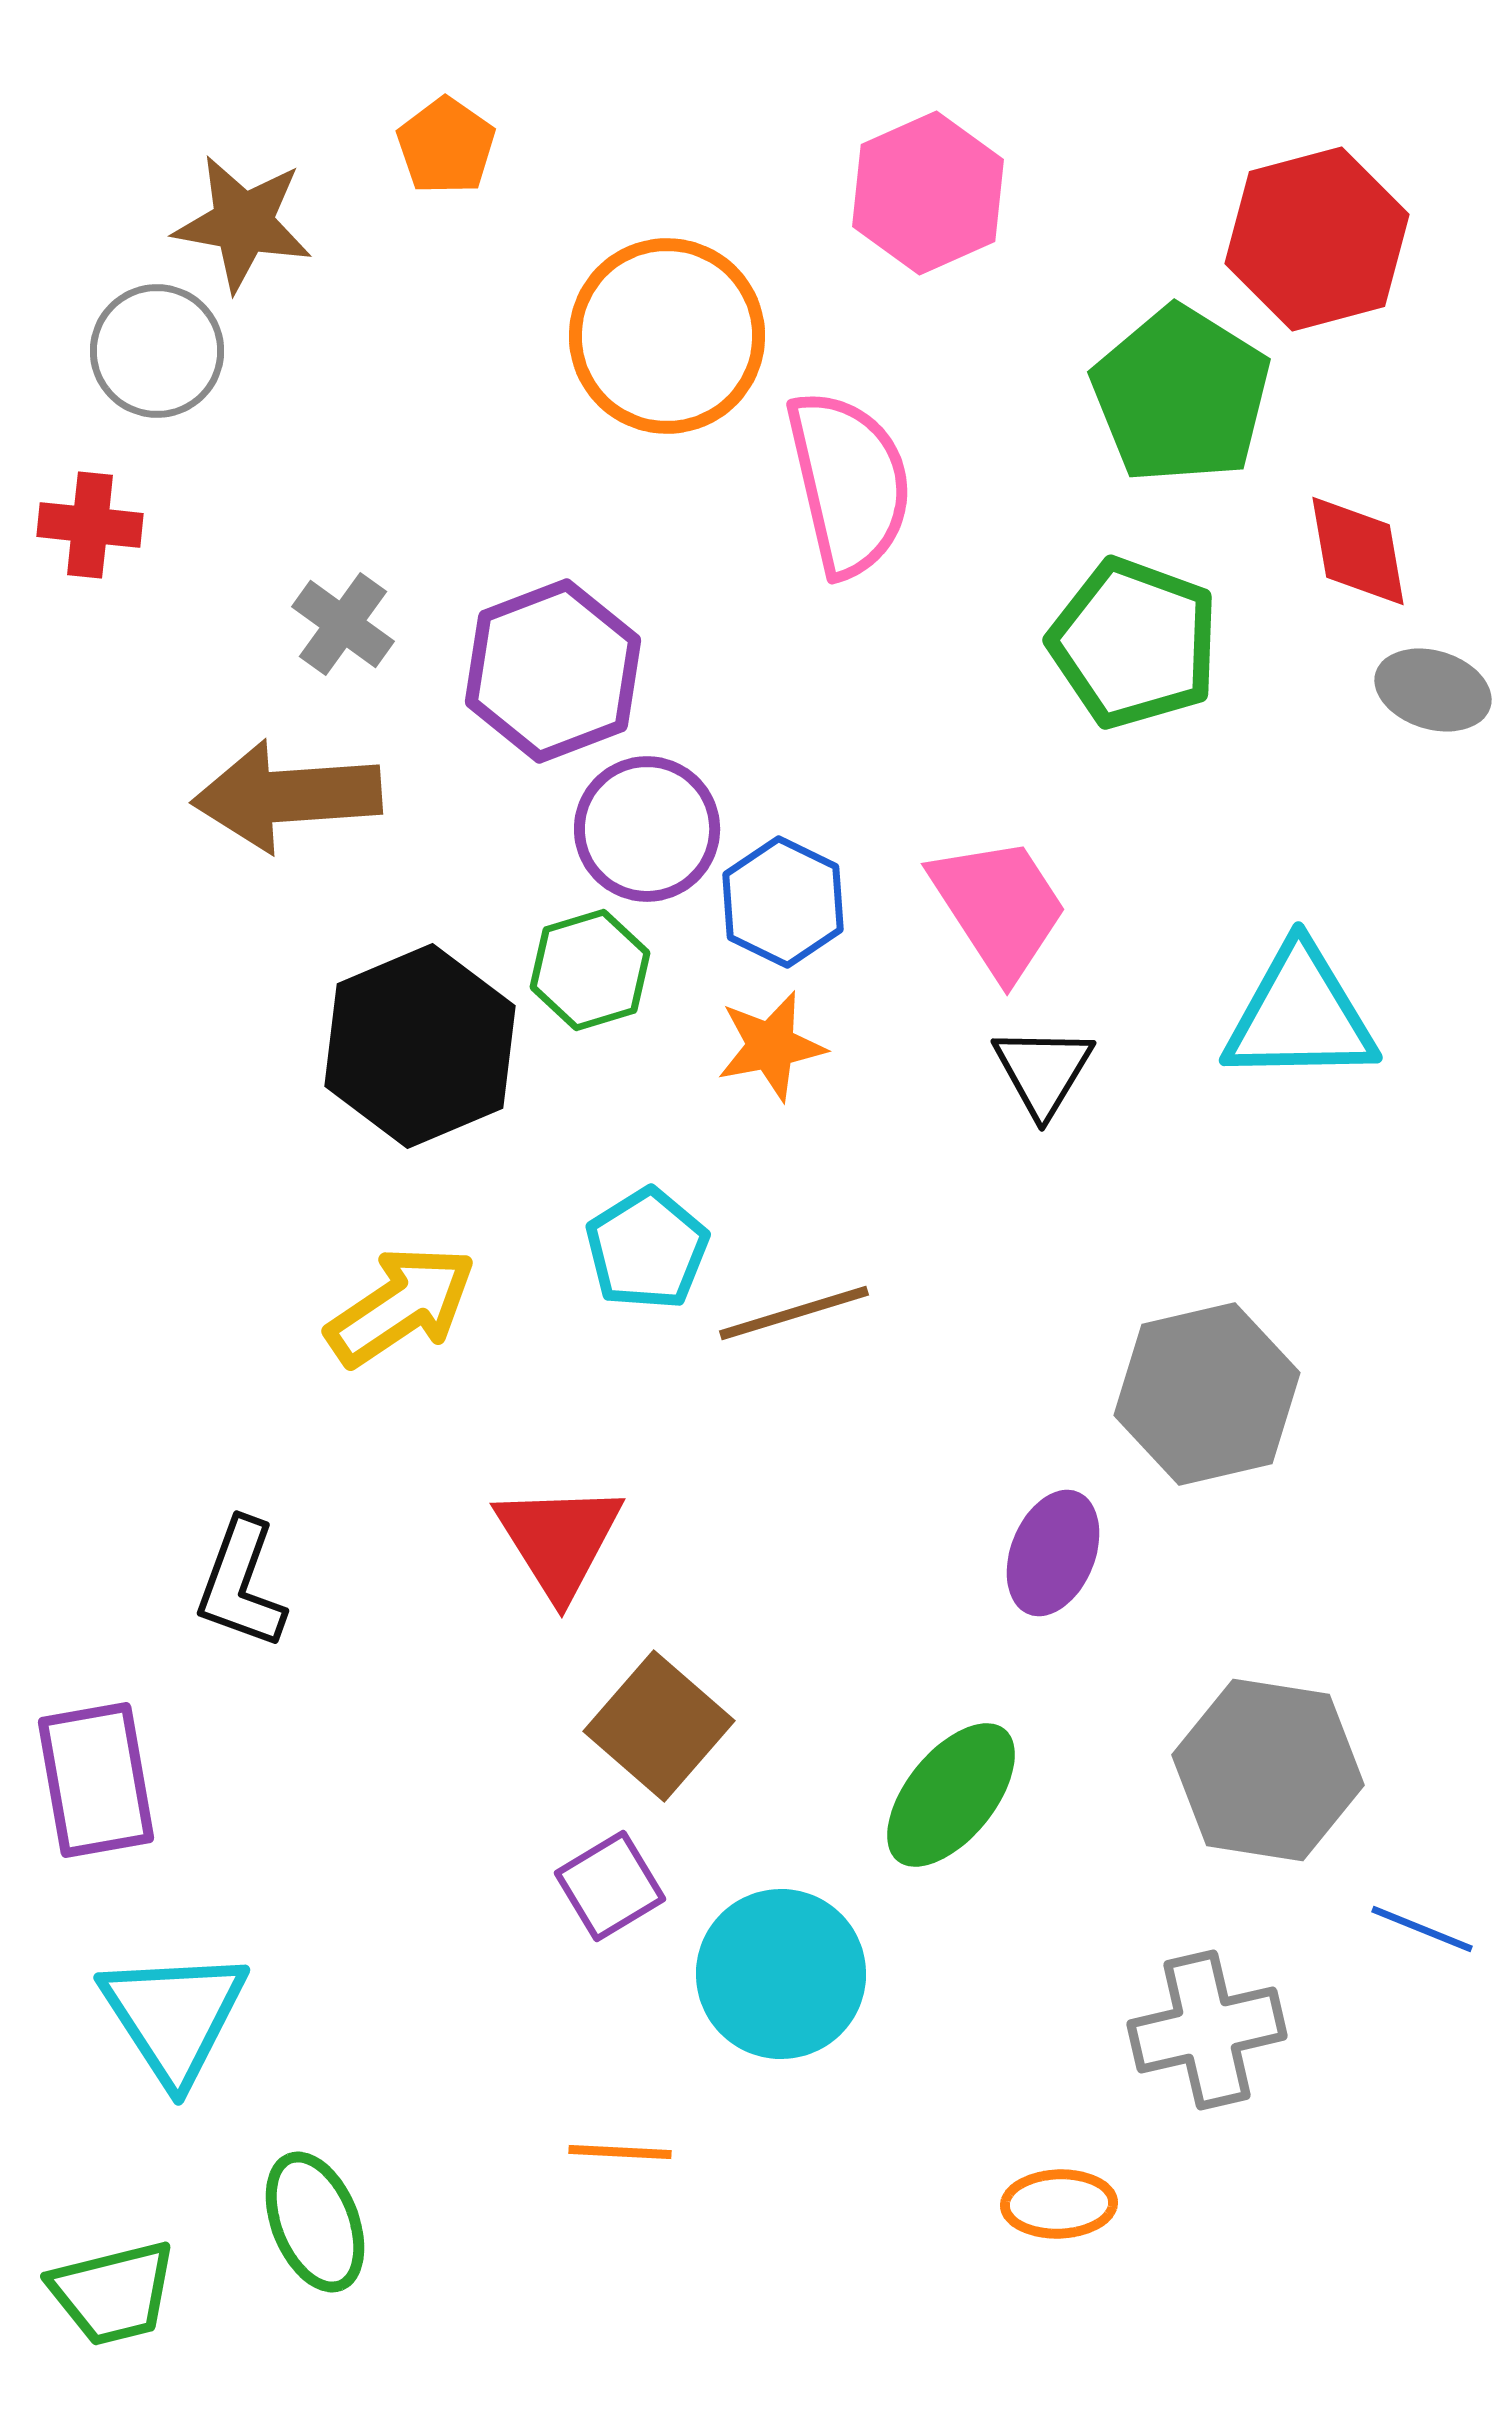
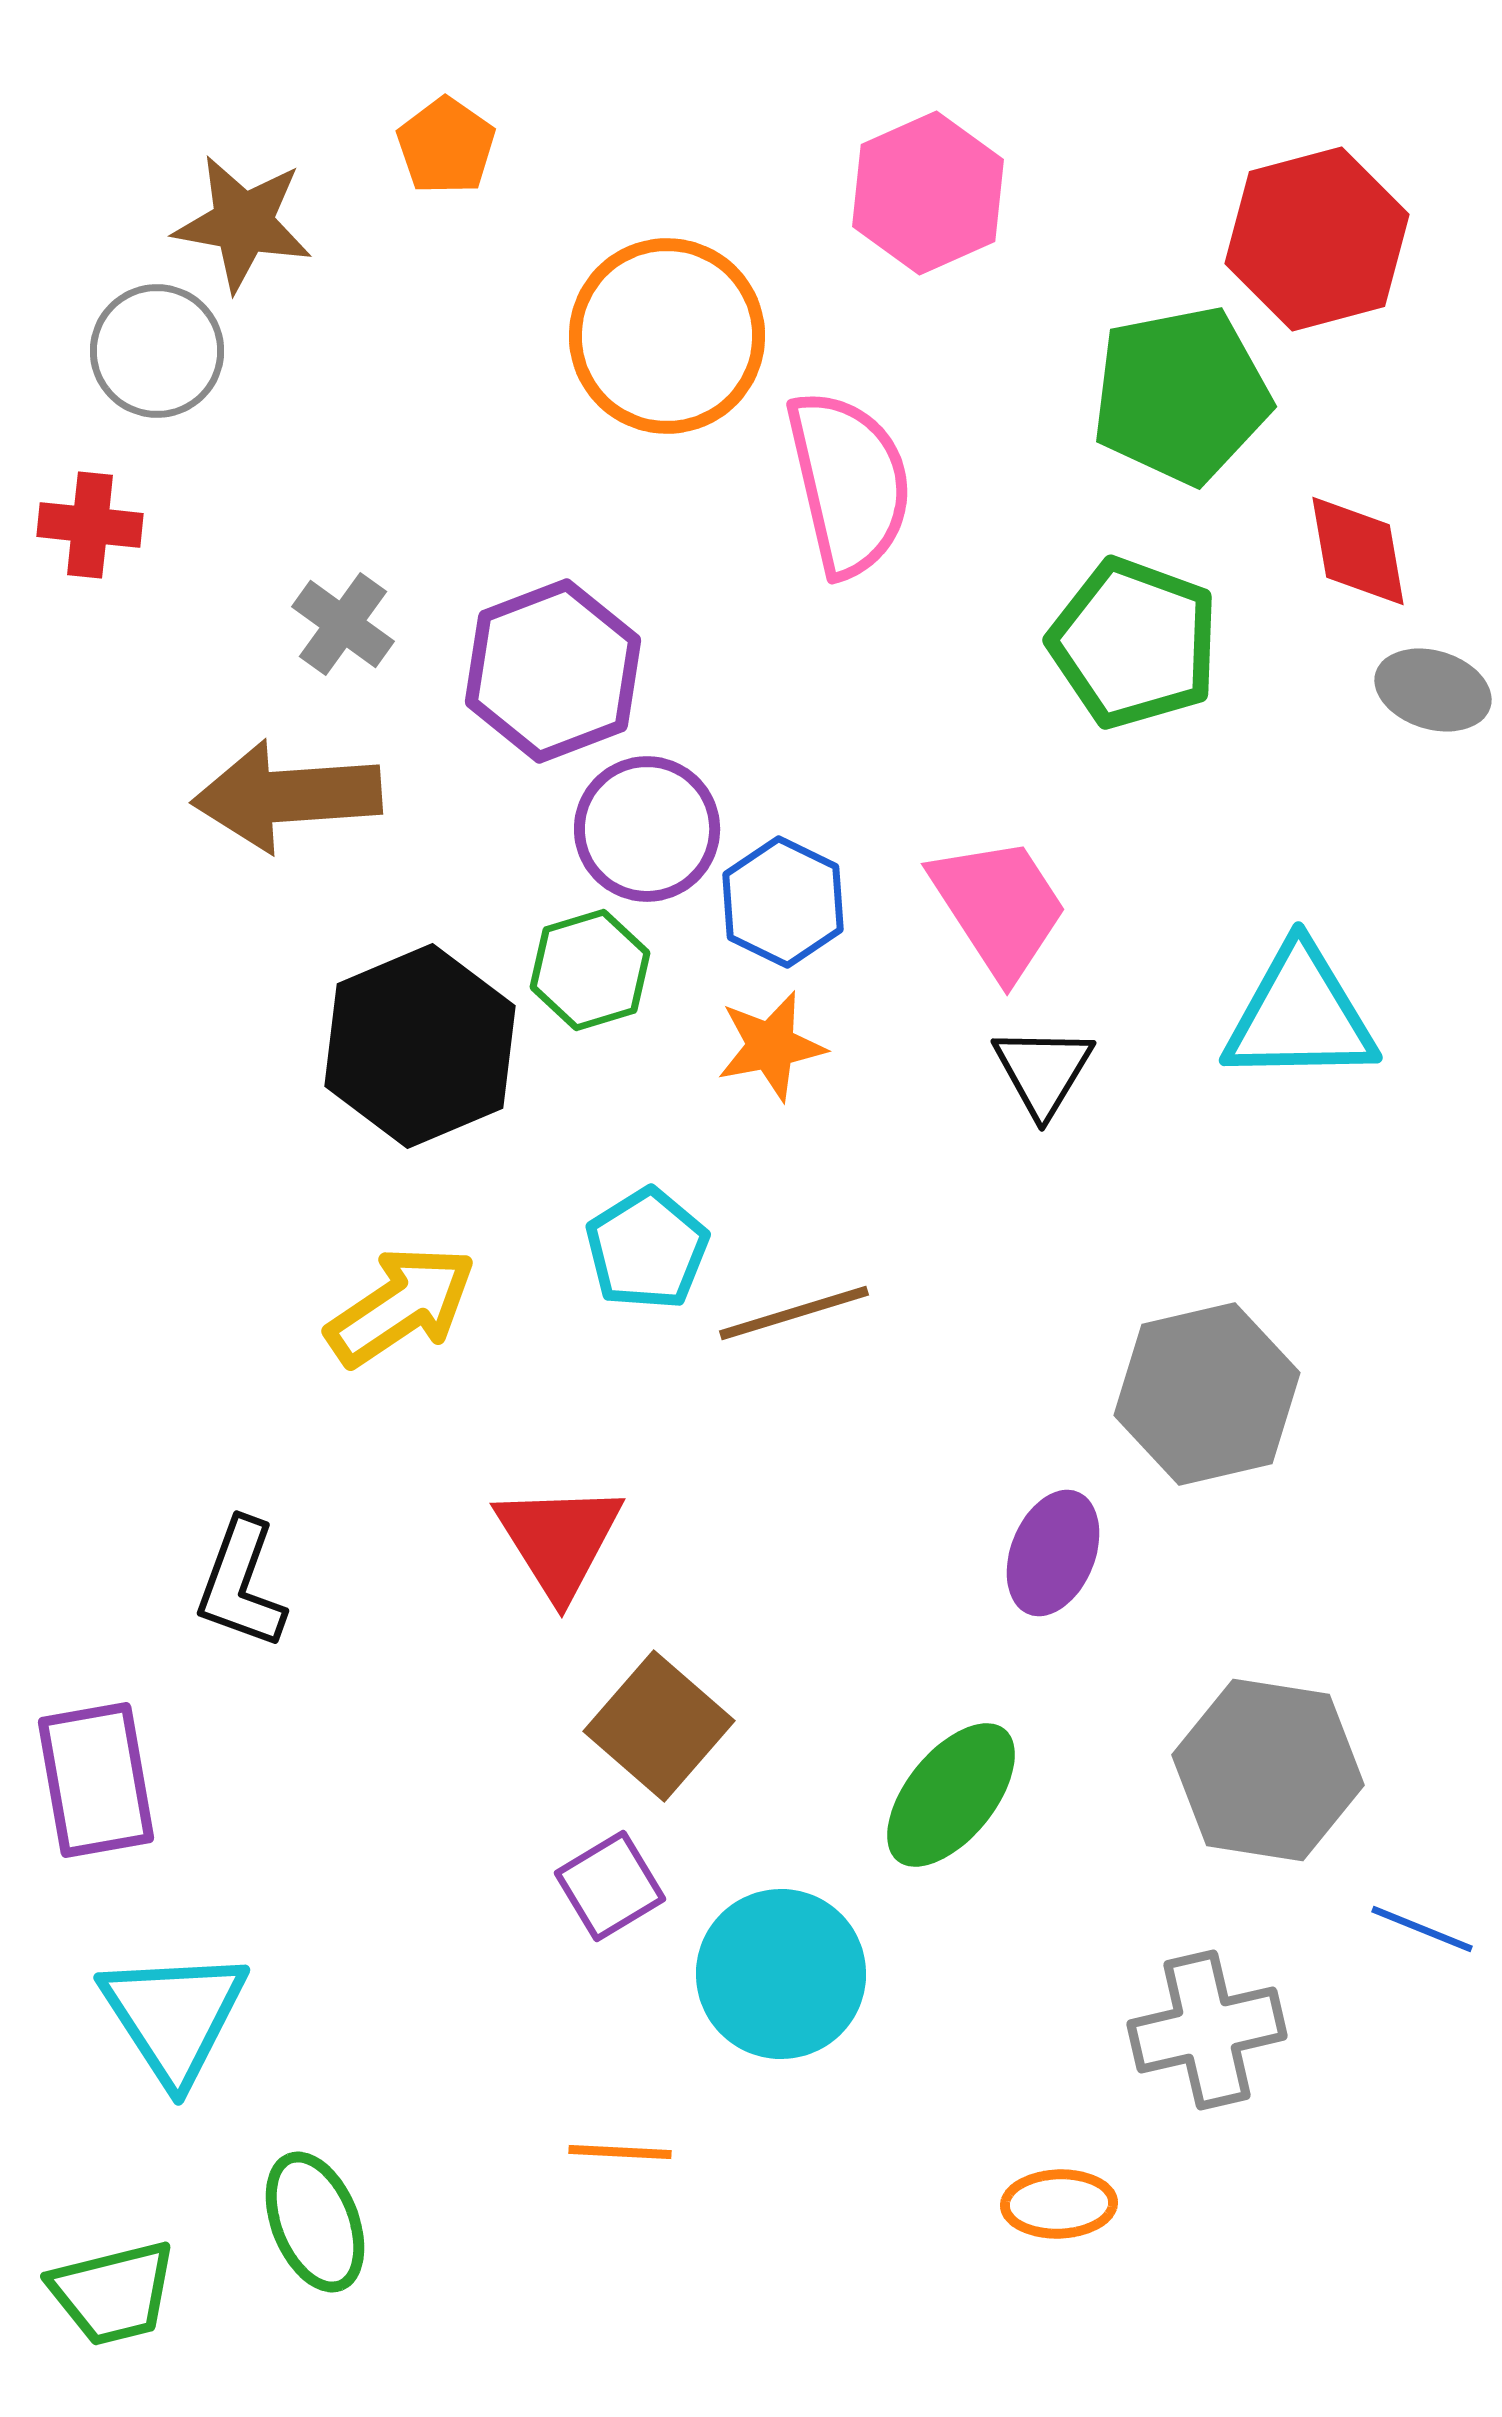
green pentagon at (1181, 395): rotated 29 degrees clockwise
